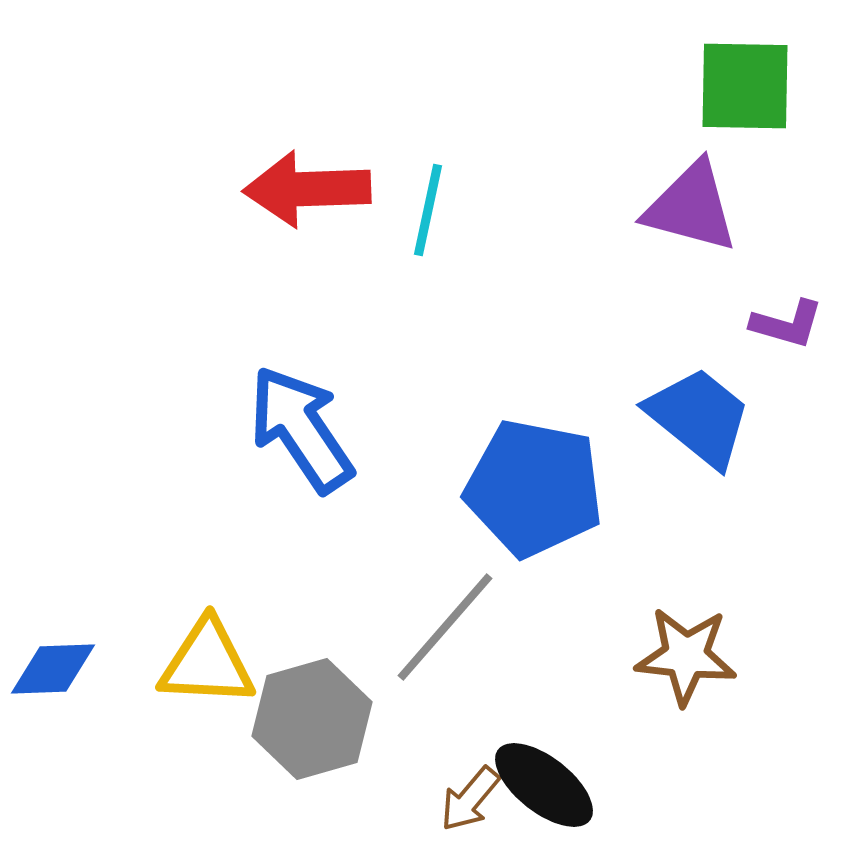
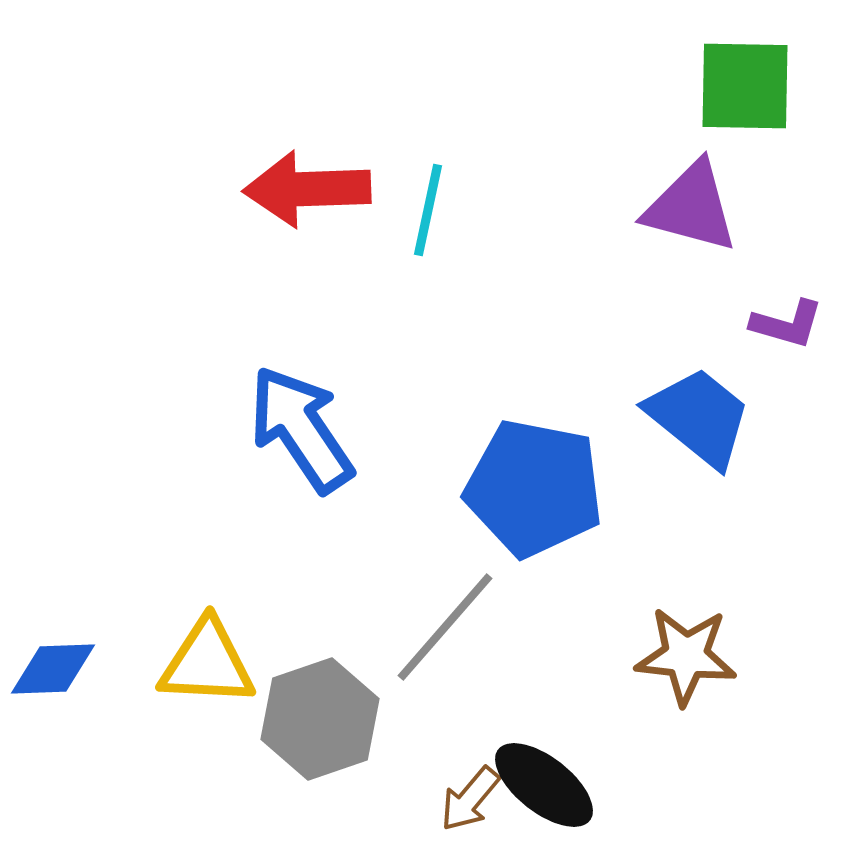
gray hexagon: moved 8 px right; rotated 3 degrees counterclockwise
